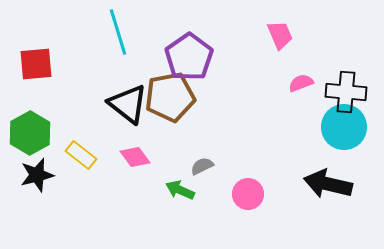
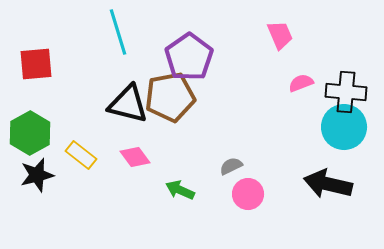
black triangle: rotated 24 degrees counterclockwise
gray semicircle: moved 29 px right
